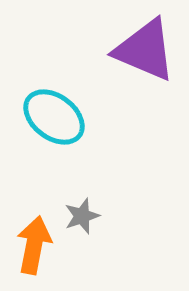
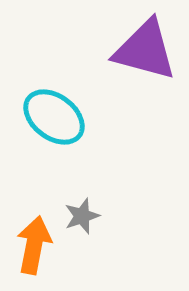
purple triangle: rotated 8 degrees counterclockwise
